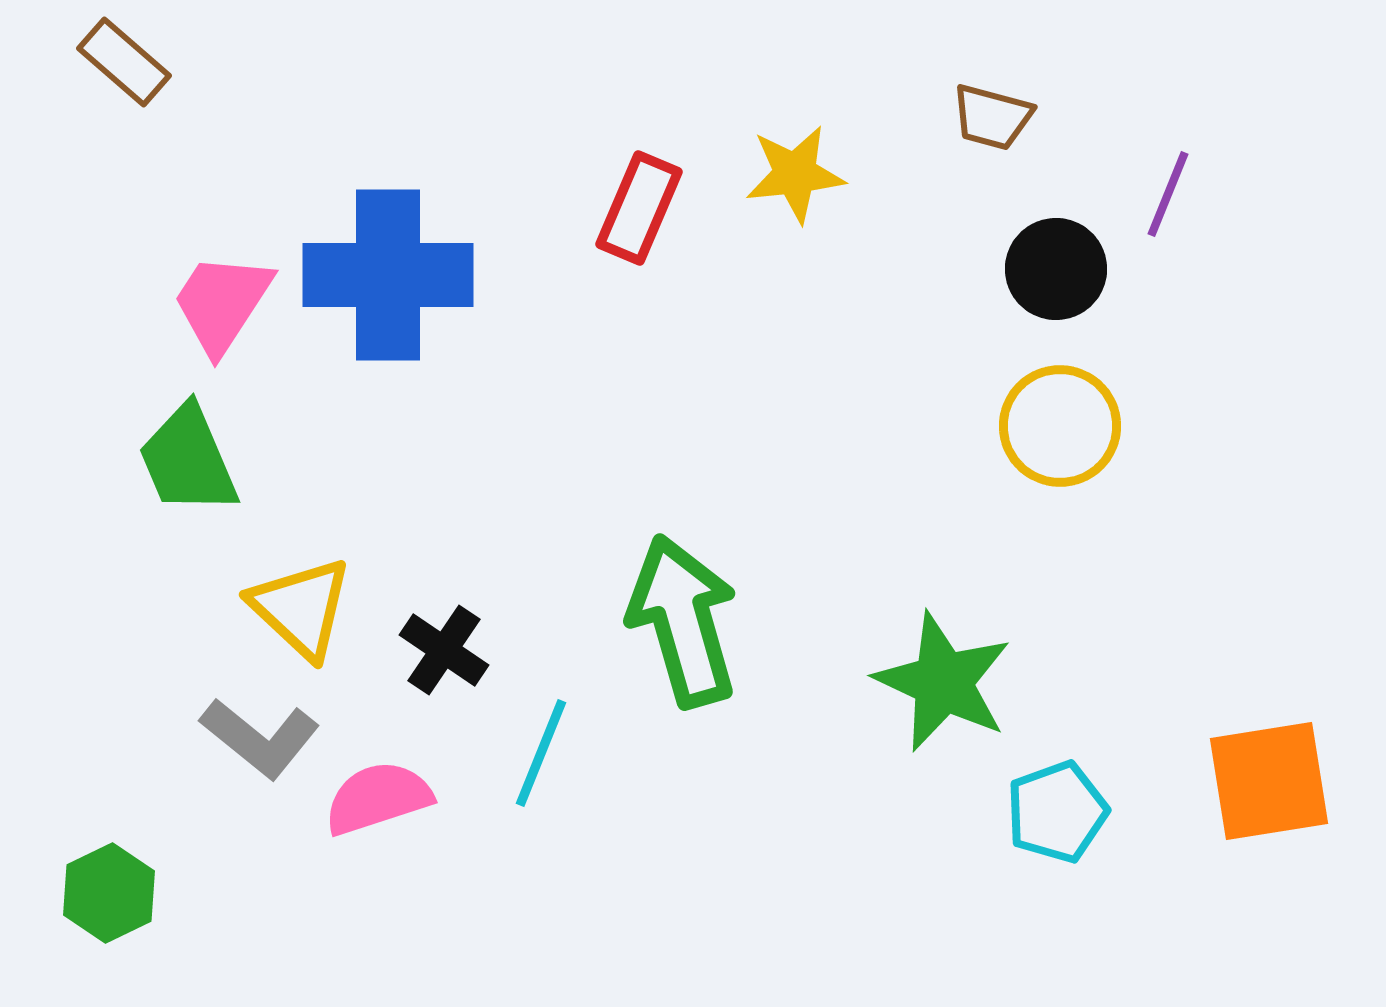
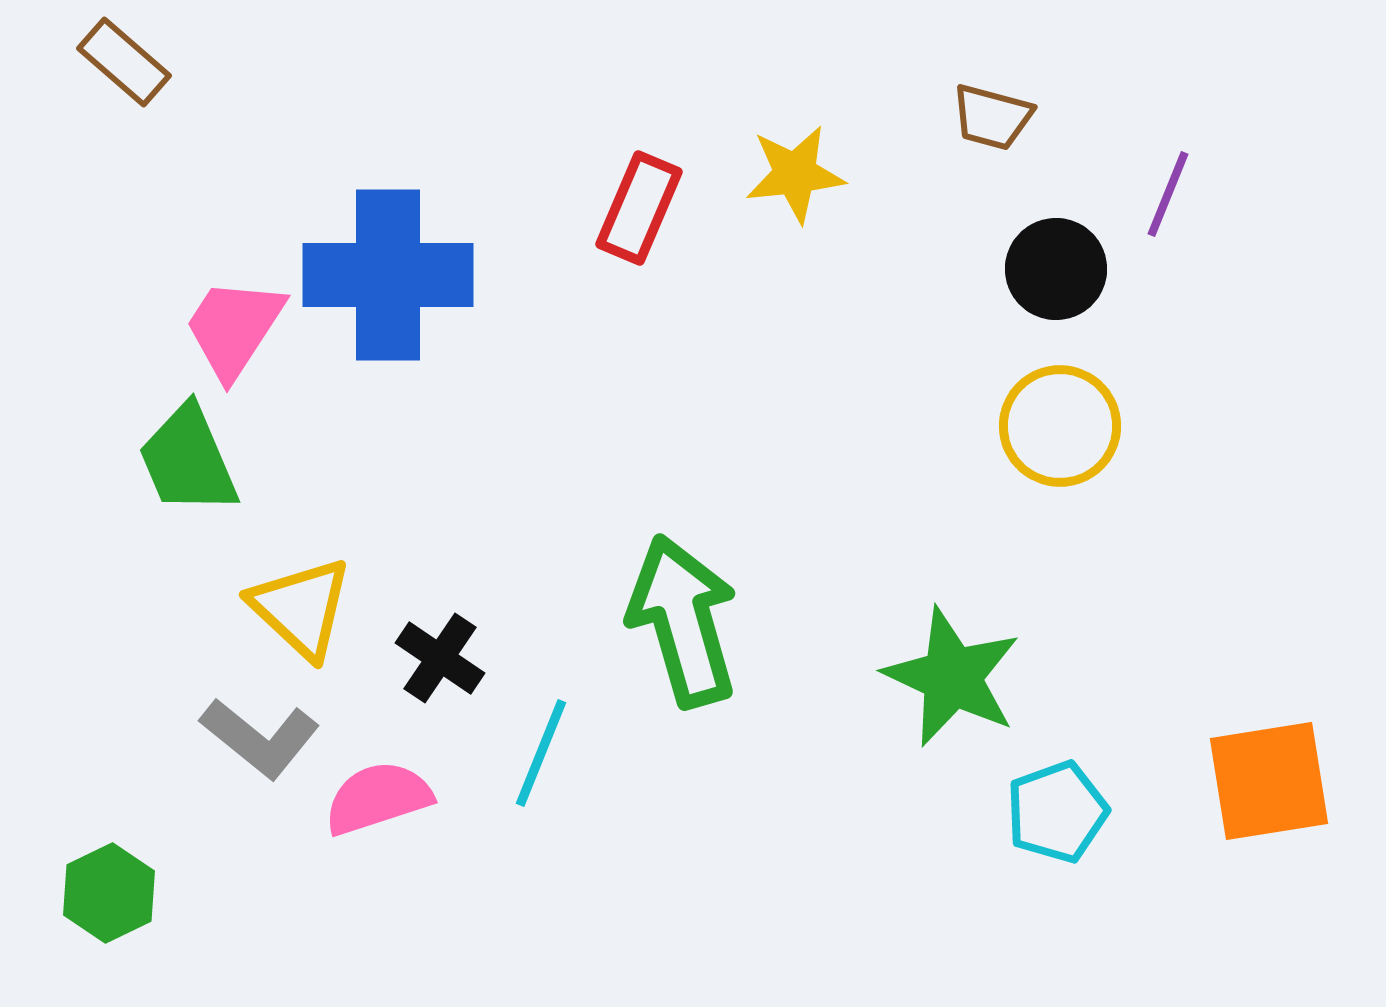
pink trapezoid: moved 12 px right, 25 px down
black cross: moved 4 px left, 8 px down
green star: moved 9 px right, 5 px up
